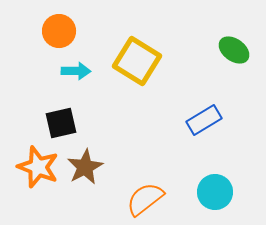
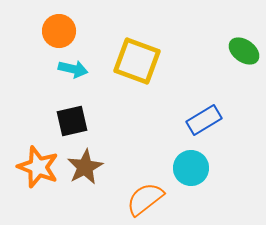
green ellipse: moved 10 px right, 1 px down
yellow square: rotated 12 degrees counterclockwise
cyan arrow: moved 3 px left, 2 px up; rotated 12 degrees clockwise
black square: moved 11 px right, 2 px up
cyan circle: moved 24 px left, 24 px up
